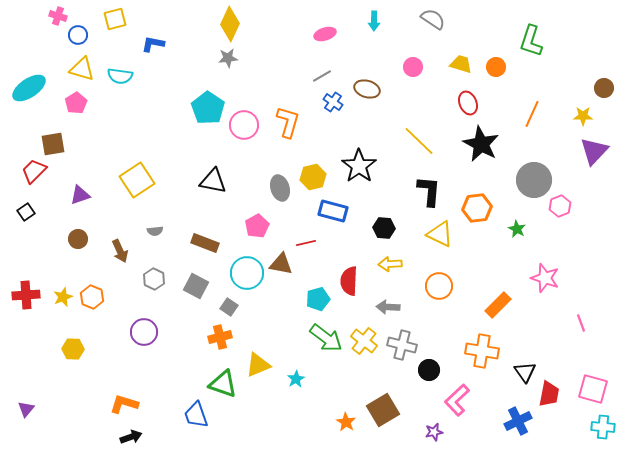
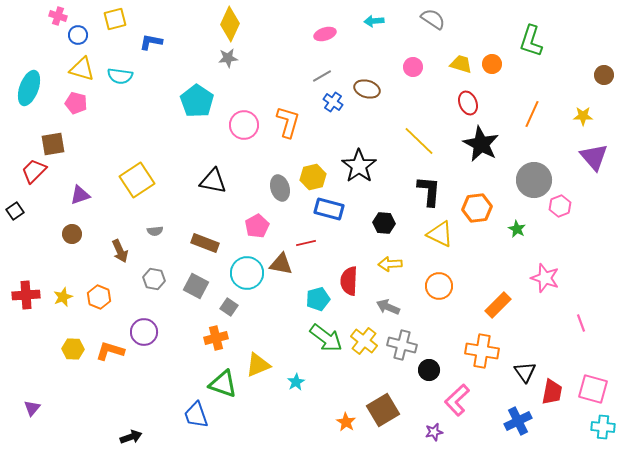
cyan arrow at (374, 21): rotated 84 degrees clockwise
blue L-shape at (153, 44): moved 2 px left, 2 px up
orange circle at (496, 67): moved 4 px left, 3 px up
cyan ellipse at (29, 88): rotated 36 degrees counterclockwise
brown circle at (604, 88): moved 13 px up
pink pentagon at (76, 103): rotated 25 degrees counterclockwise
cyan pentagon at (208, 108): moved 11 px left, 7 px up
purple triangle at (594, 151): moved 6 px down; rotated 24 degrees counterclockwise
blue rectangle at (333, 211): moved 4 px left, 2 px up
black square at (26, 212): moved 11 px left, 1 px up
black hexagon at (384, 228): moved 5 px up
brown circle at (78, 239): moved 6 px left, 5 px up
gray hexagon at (154, 279): rotated 15 degrees counterclockwise
orange hexagon at (92, 297): moved 7 px right
gray arrow at (388, 307): rotated 20 degrees clockwise
orange cross at (220, 337): moved 4 px left, 1 px down
cyan star at (296, 379): moved 3 px down
red trapezoid at (549, 394): moved 3 px right, 2 px up
orange L-shape at (124, 404): moved 14 px left, 53 px up
purple triangle at (26, 409): moved 6 px right, 1 px up
